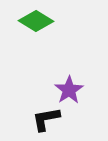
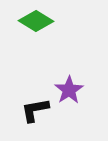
black L-shape: moved 11 px left, 9 px up
